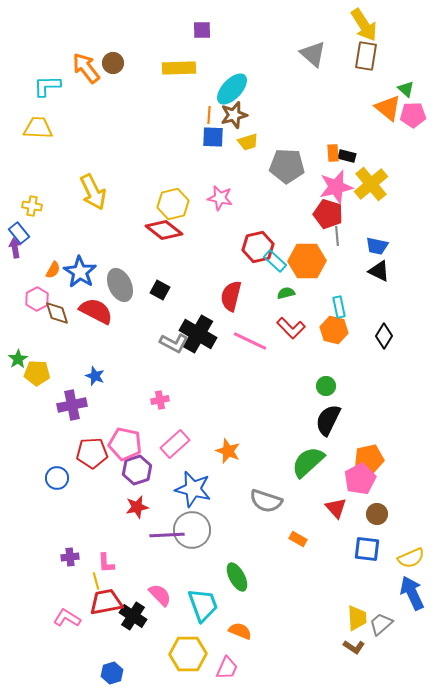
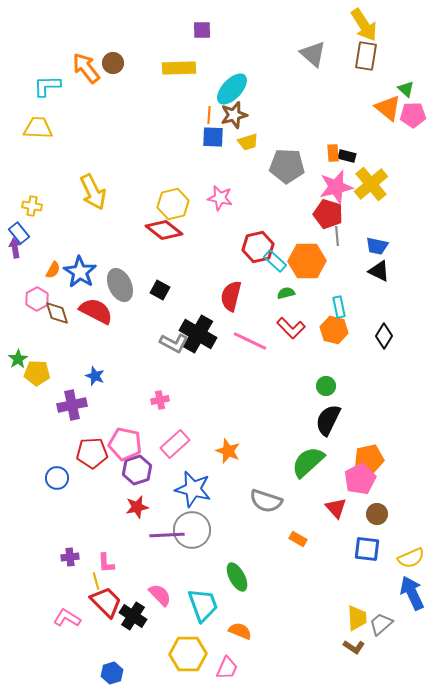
red trapezoid at (106, 602): rotated 56 degrees clockwise
